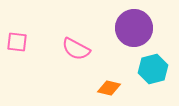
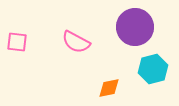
purple circle: moved 1 px right, 1 px up
pink semicircle: moved 7 px up
orange diamond: rotated 25 degrees counterclockwise
